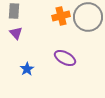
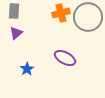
orange cross: moved 3 px up
purple triangle: rotated 32 degrees clockwise
